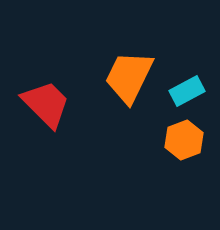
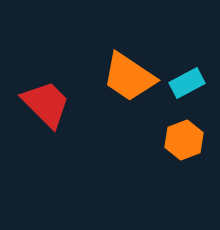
orange trapezoid: rotated 82 degrees counterclockwise
cyan rectangle: moved 8 px up
